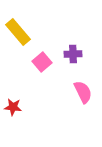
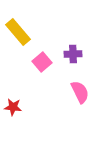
pink semicircle: moved 3 px left
